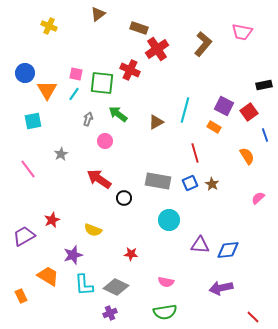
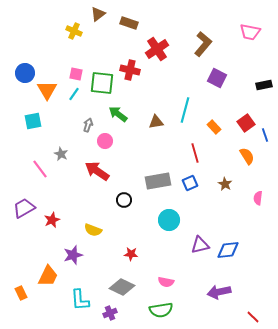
yellow cross at (49, 26): moved 25 px right, 5 px down
brown rectangle at (139, 28): moved 10 px left, 5 px up
pink trapezoid at (242, 32): moved 8 px right
red cross at (130, 70): rotated 12 degrees counterclockwise
purple square at (224, 106): moved 7 px left, 28 px up
red square at (249, 112): moved 3 px left, 11 px down
gray arrow at (88, 119): moved 6 px down
brown triangle at (156, 122): rotated 21 degrees clockwise
orange rectangle at (214, 127): rotated 16 degrees clockwise
gray star at (61, 154): rotated 16 degrees counterclockwise
pink line at (28, 169): moved 12 px right
red arrow at (99, 179): moved 2 px left, 8 px up
gray rectangle at (158, 181): rotated 20 degrees counterclockwise
brown star at (212, 184): moved 13 px right
black circle at (124, 198): moved 2 px down
pink semicircle at (258, 198): rotated 40 degrees counterclockwise
purple trapezoid at (24, 236): moved 28 px up
purple triangle at (200, 245): rotated 18 degrees counterclockwise
orange trapezoid at (48, 276): rotated 85 degrees clockwise
cyan L-shape at (84, 285): moved 4 px left, 15 px down
gray diamond at (116, 287): moved 6 px right
purple arrow at (221, 288): moved 2 px left, 4 px down
orange rectangle at (21, 296): moved 3 px up
green semicircle at (165, 312): moved 4 px left, 2 px up
